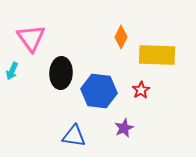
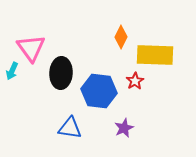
pink triangle: moved 10 px down
yellow rectangle: moved 2 px left
red star: moved 6 px left, 9 px up
blue triangle: moved 4 px left, 8 px up
